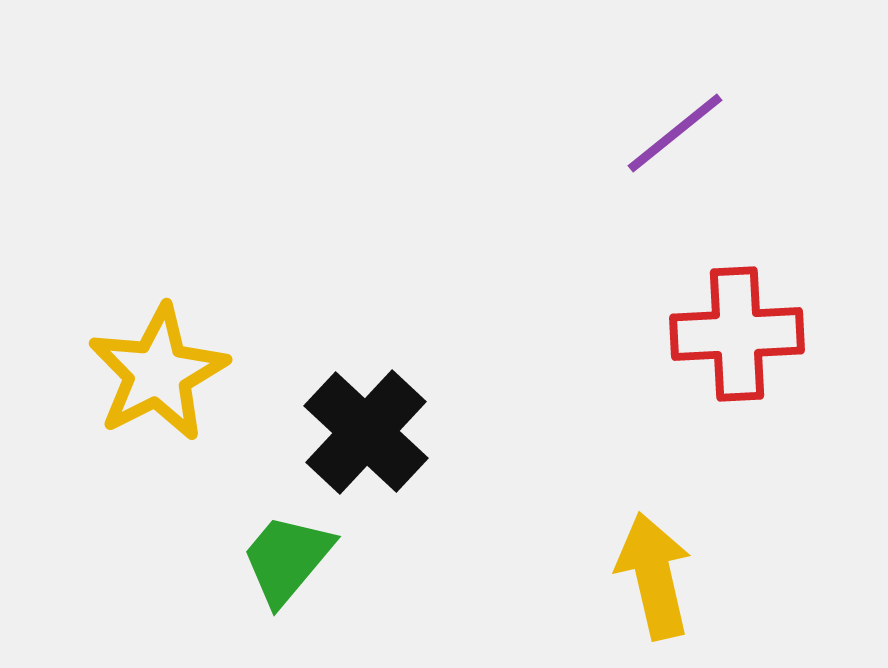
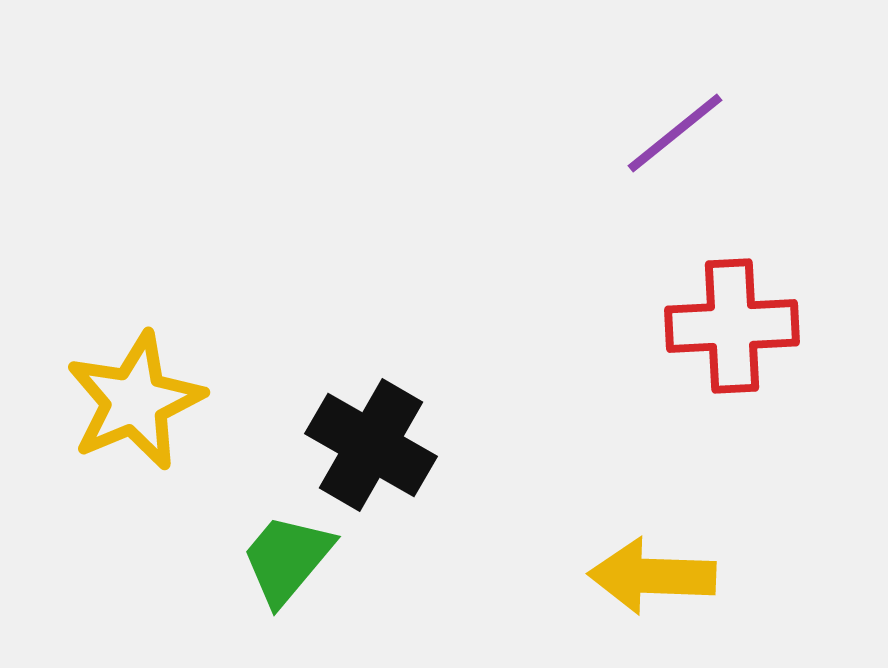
red cross: moved 5 px left, 8 px up
yellow star: moved 23 px left, 28 px down; rotated 4 degrees clockwise
black cross: moved 5 px right, 13 px down; rotated 13 degrees counterclockwise
yellow arrow: moved 2 px left; rotated 75 degrees counterclockwise
